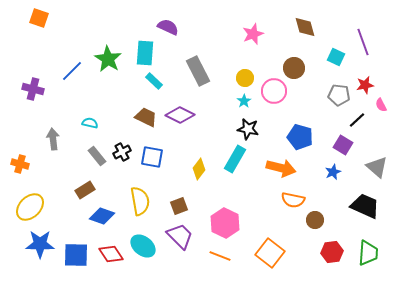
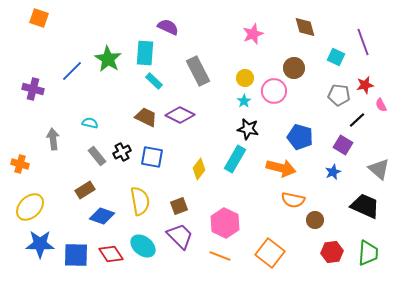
gray triangle at (377, 167): moved 2 px right, 2 px down
